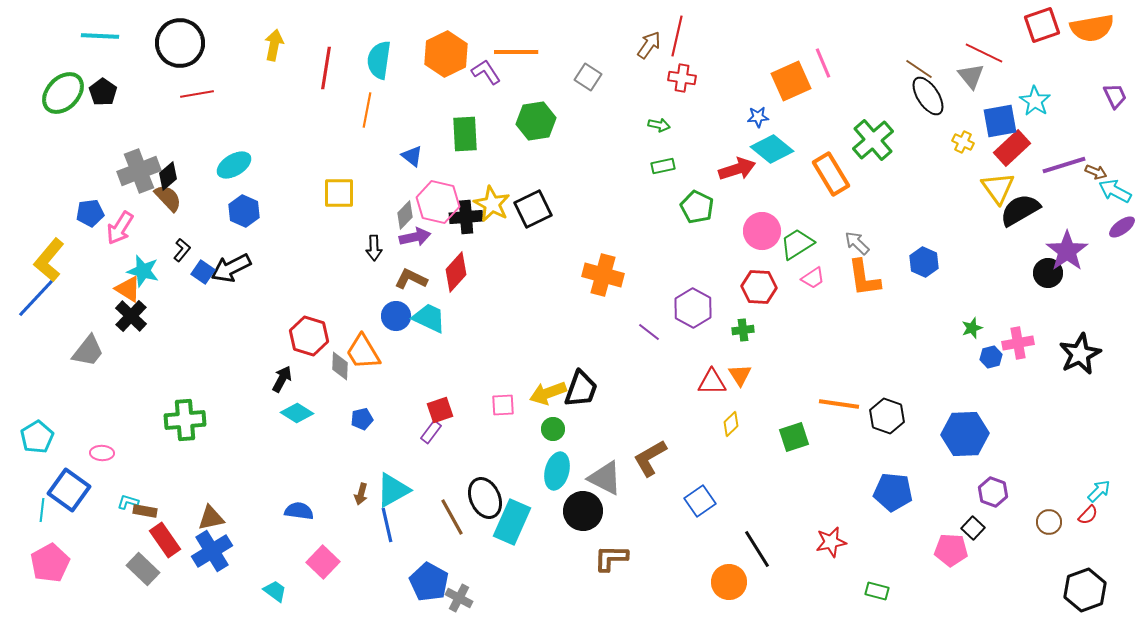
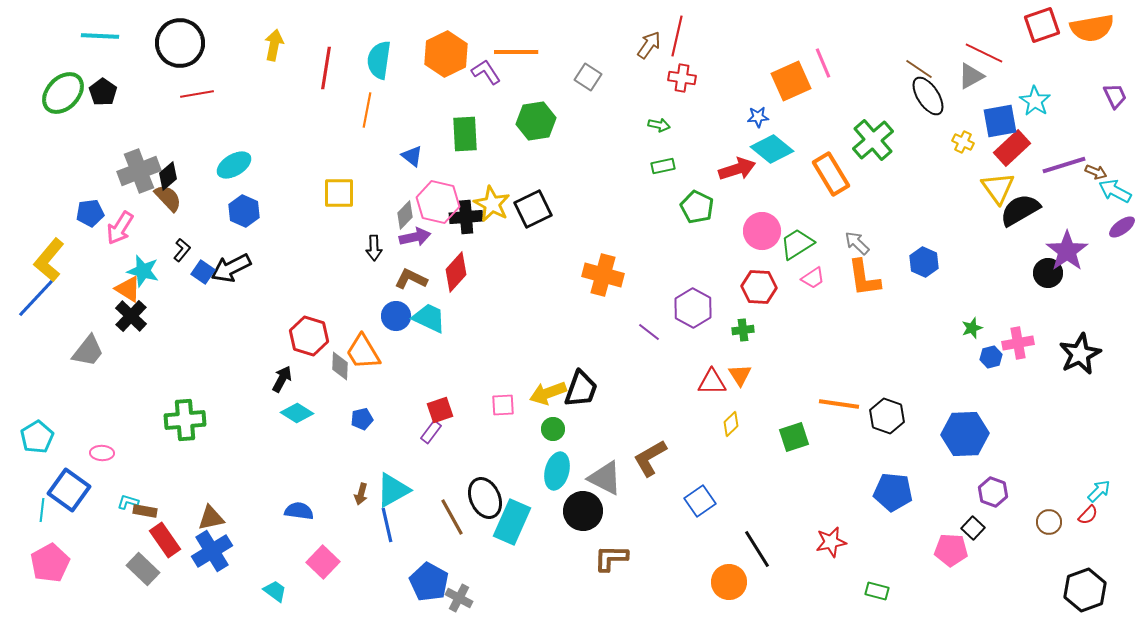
gray triangle at (971, 76): rotated 40 degrees clockwise
